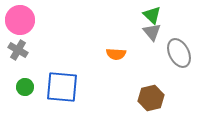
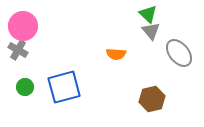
green triangle: moved 4 px left, 1 px up
pink circle: moved 3 px right, 6 px down
gray triangle: moved 1 px left, 1 px up
gray ellipse: rotated 12 degrees counterclockwise
blue square: moved 2 px right; rotated 20 degrees counterclockwise
brown hexagon: moved 1 px right, 1 px down
